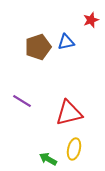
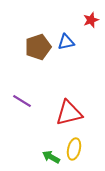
green arrow: moved 3 px right, 2 px up
